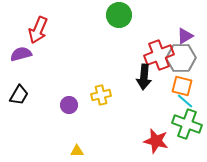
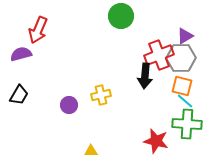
green circle: moved 2 px right, 1 px down
black arrow: moved 1 px right, 1 px up
green cross: rotated 16 degrees counterclockwise
yellow triangle: moved 14 px right
